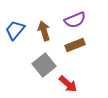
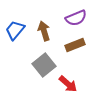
purple semicircle: moved 1 px right, 2 px up
